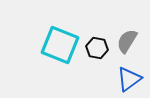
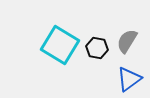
cyan square: rotated 9 degrees clockwise
